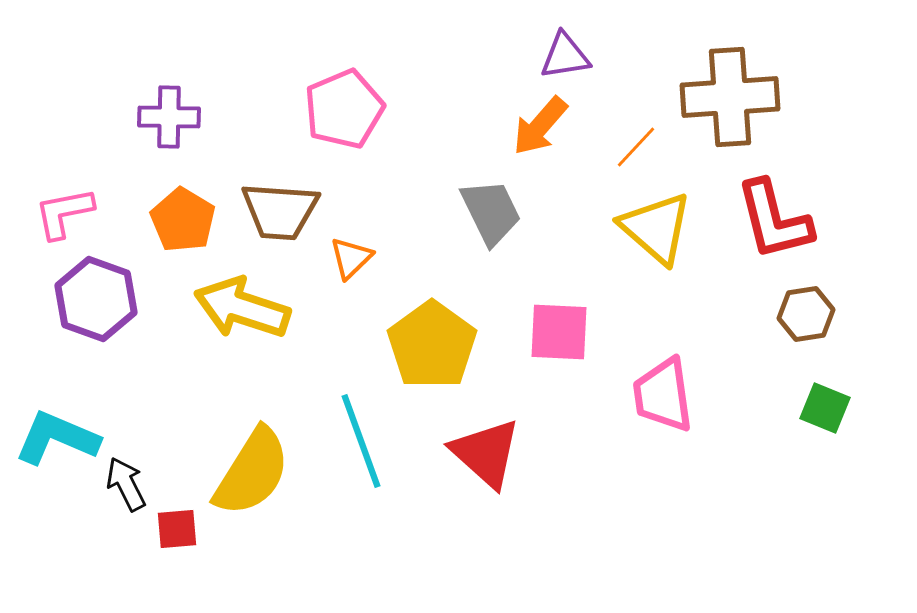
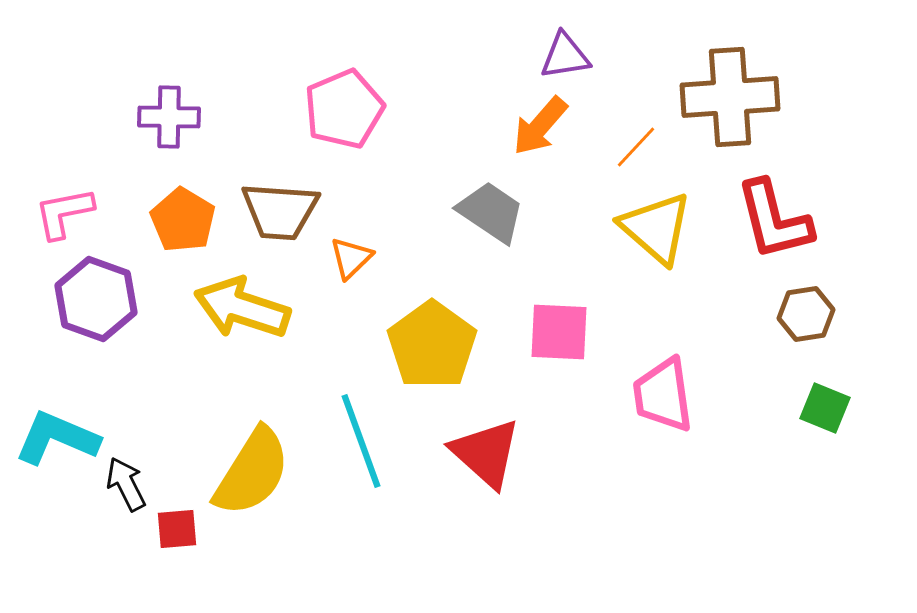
gray trapezoid: rotated 30 degrees counterclockwise
